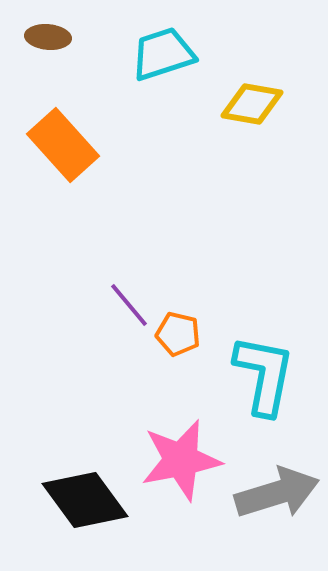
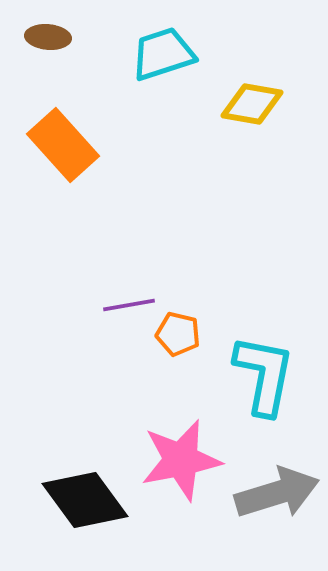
purple line: rotated 60 degrees counterclockwise
